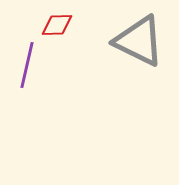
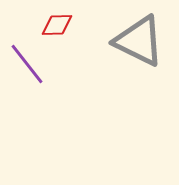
purple line: moved 1 px up; rotated 51 degrees counterclockwise
